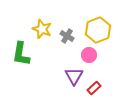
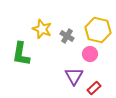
yellow hexagon: rotated 25 degrees counterclockwise
pink circle: moved 1 px right, 1 px up
